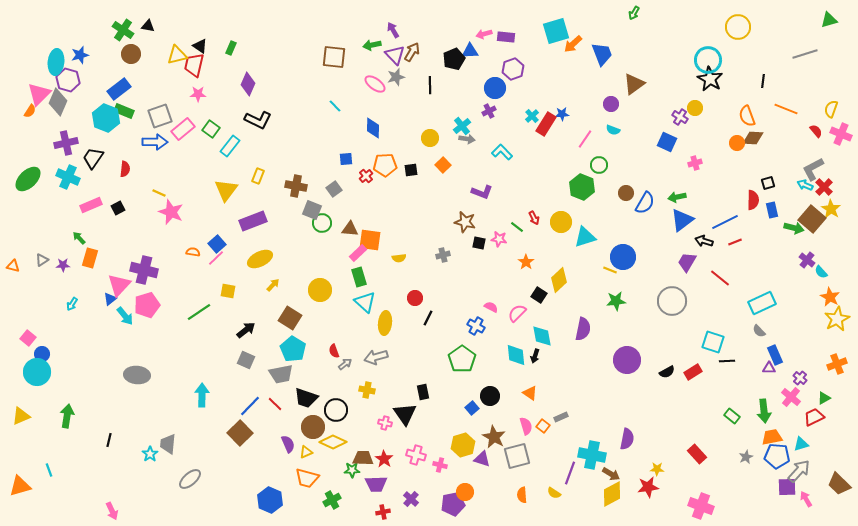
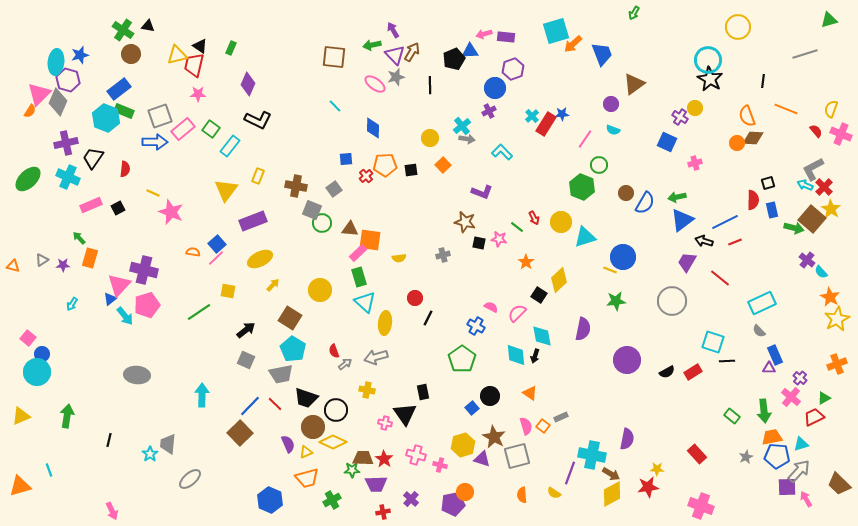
yellow line at (159, 193): moved 6 px left
orange trapezoid at (307, 478): rotated 30 degrees counterclockwise
